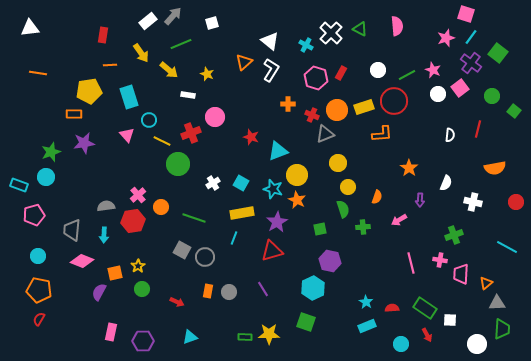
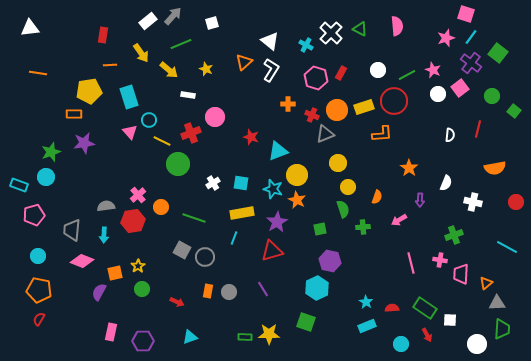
yellow star at (207, 74): moved 1 px left, 5 px up
pink triangle at (127, 135): moved 3 px right, 3 px up
cyan square at (241, 183): rotated 21 degrees counterclockwise
cyan hexagon at (313, 288): moved 4 px right
